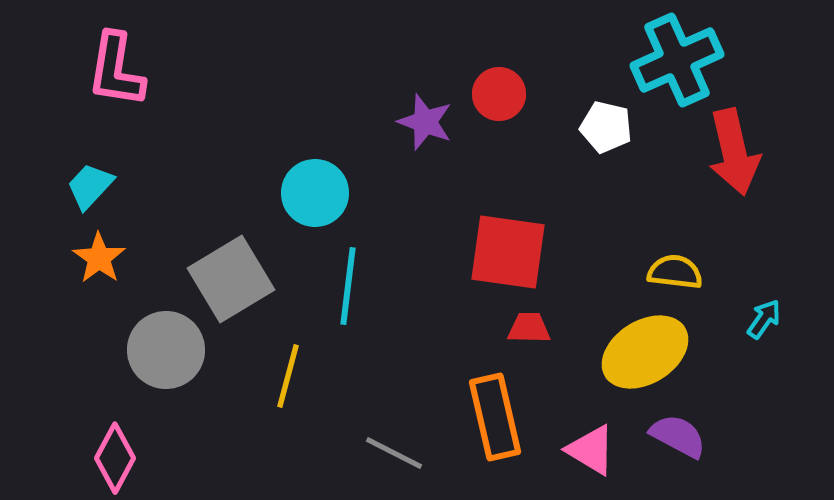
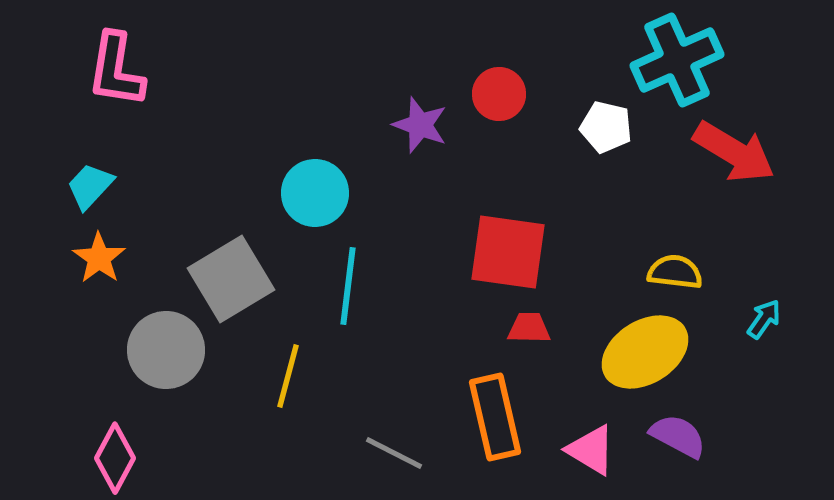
purple star: moved 5 px left, 3 px down
red arrow: rotated 46 degrees counterclockwise
